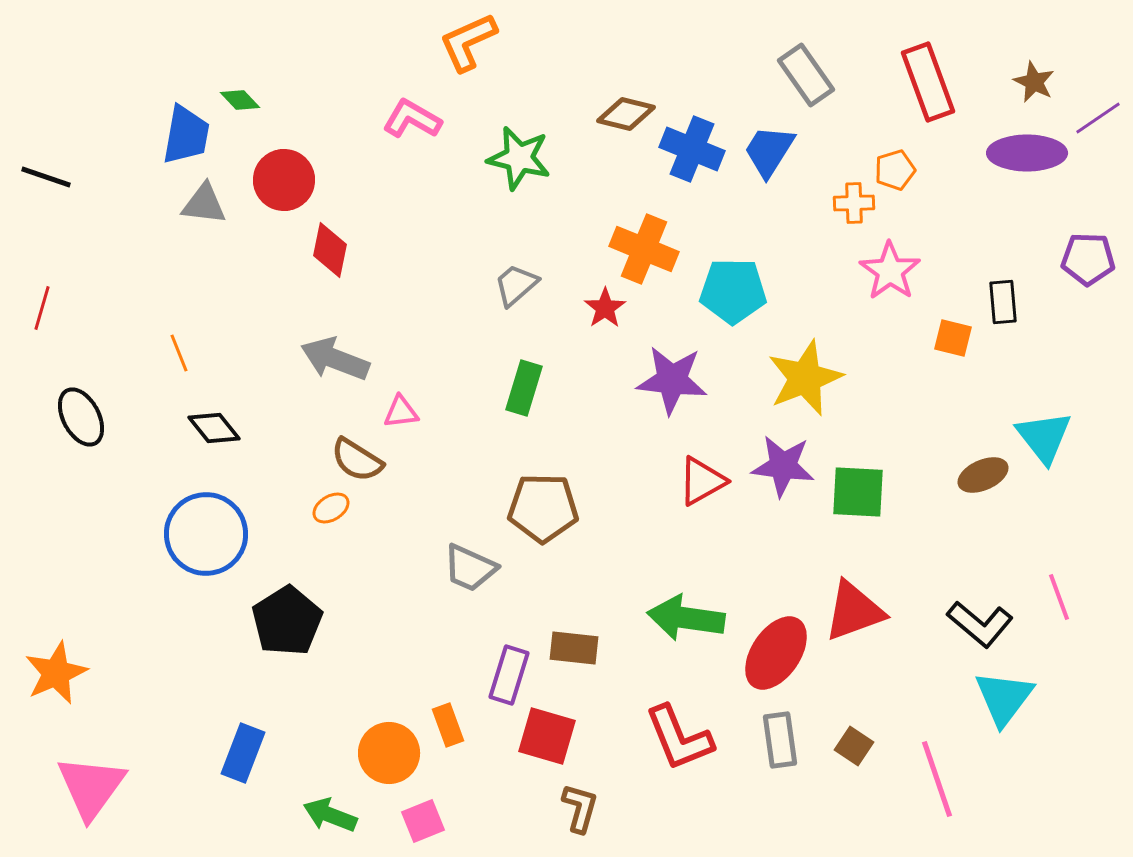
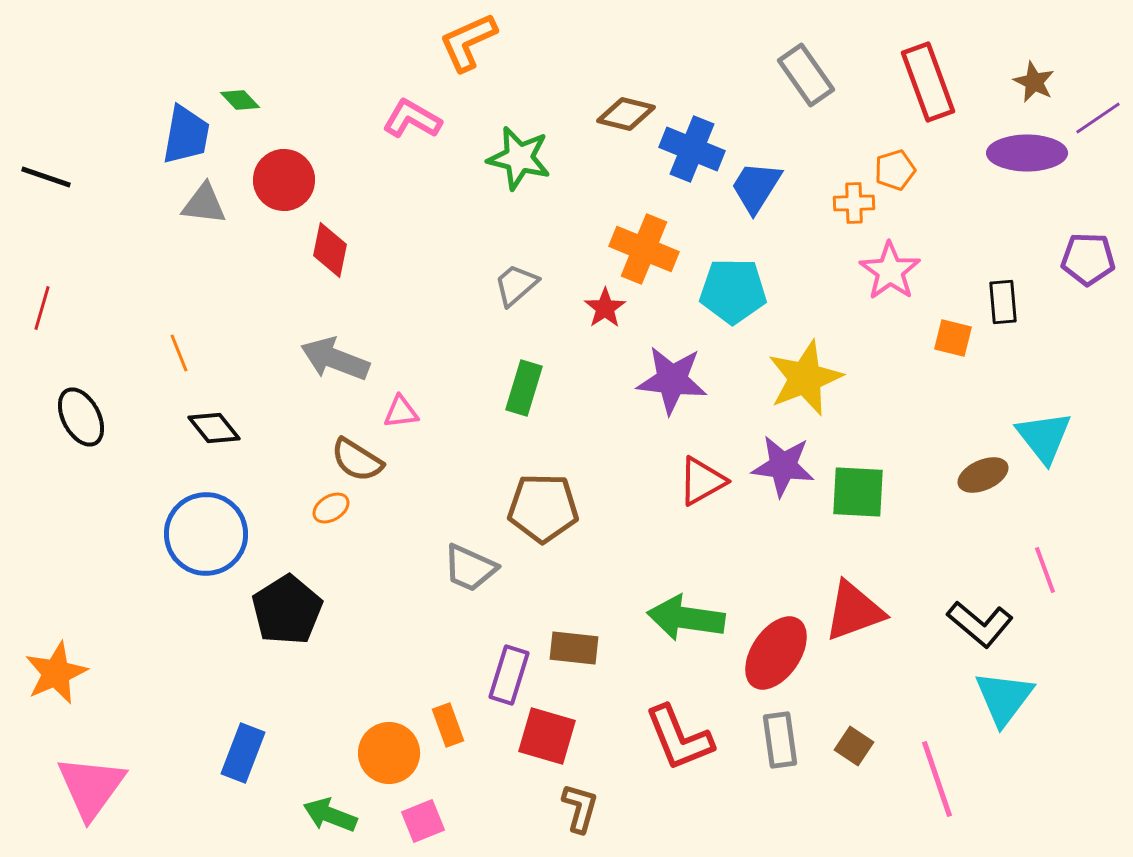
blue trapezoid at (769, 151): moved 13 px left, 36 px down
pink line at (1059, 597): moved 14 px left, 27 px up
black pentagon at (287, 621): moved 11 px up
